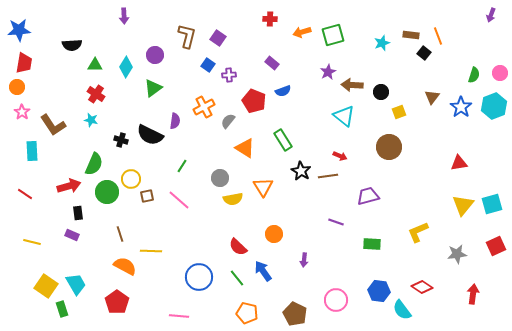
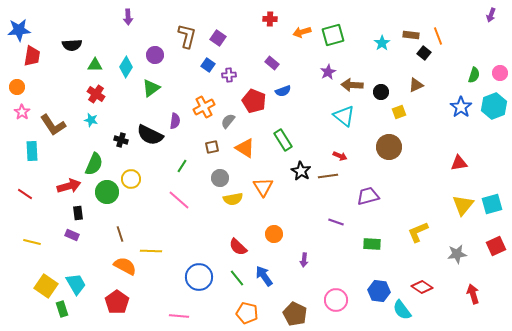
purple arrow at (124, 16): moved 4 px right, 1 px down
cyan star at (382, 43): rotated 14 degrees counterclockwise
red trapezoid at (24, 63): moved 8 px right, 7 px up
green triangle at (153, 88): moved 2 px left
brown triangle at (432, 97): moved 16 px left, 12 px up; rotated 28 degrees clockwise
brown square at (147, 196): moved 65 px right, 49 px up
blue arrow at (263, 271): moved 1 px right, 5 px down
red arrow at (473, 294): rotated 24 degrees counterclockwise
